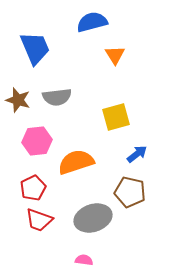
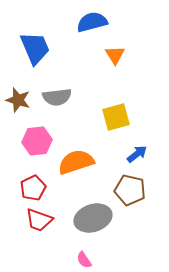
brown pentagon: moved 2 px up
pink semicircle: rotated 132 degrees counterclockwise
